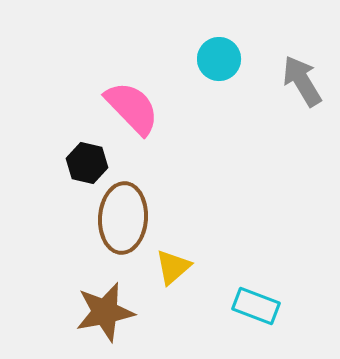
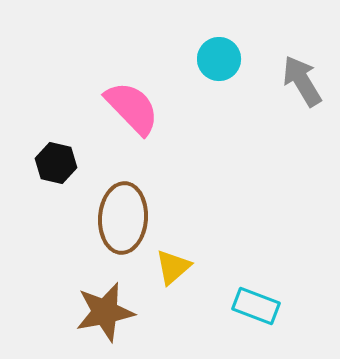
black hexagon: moved 31 px left
